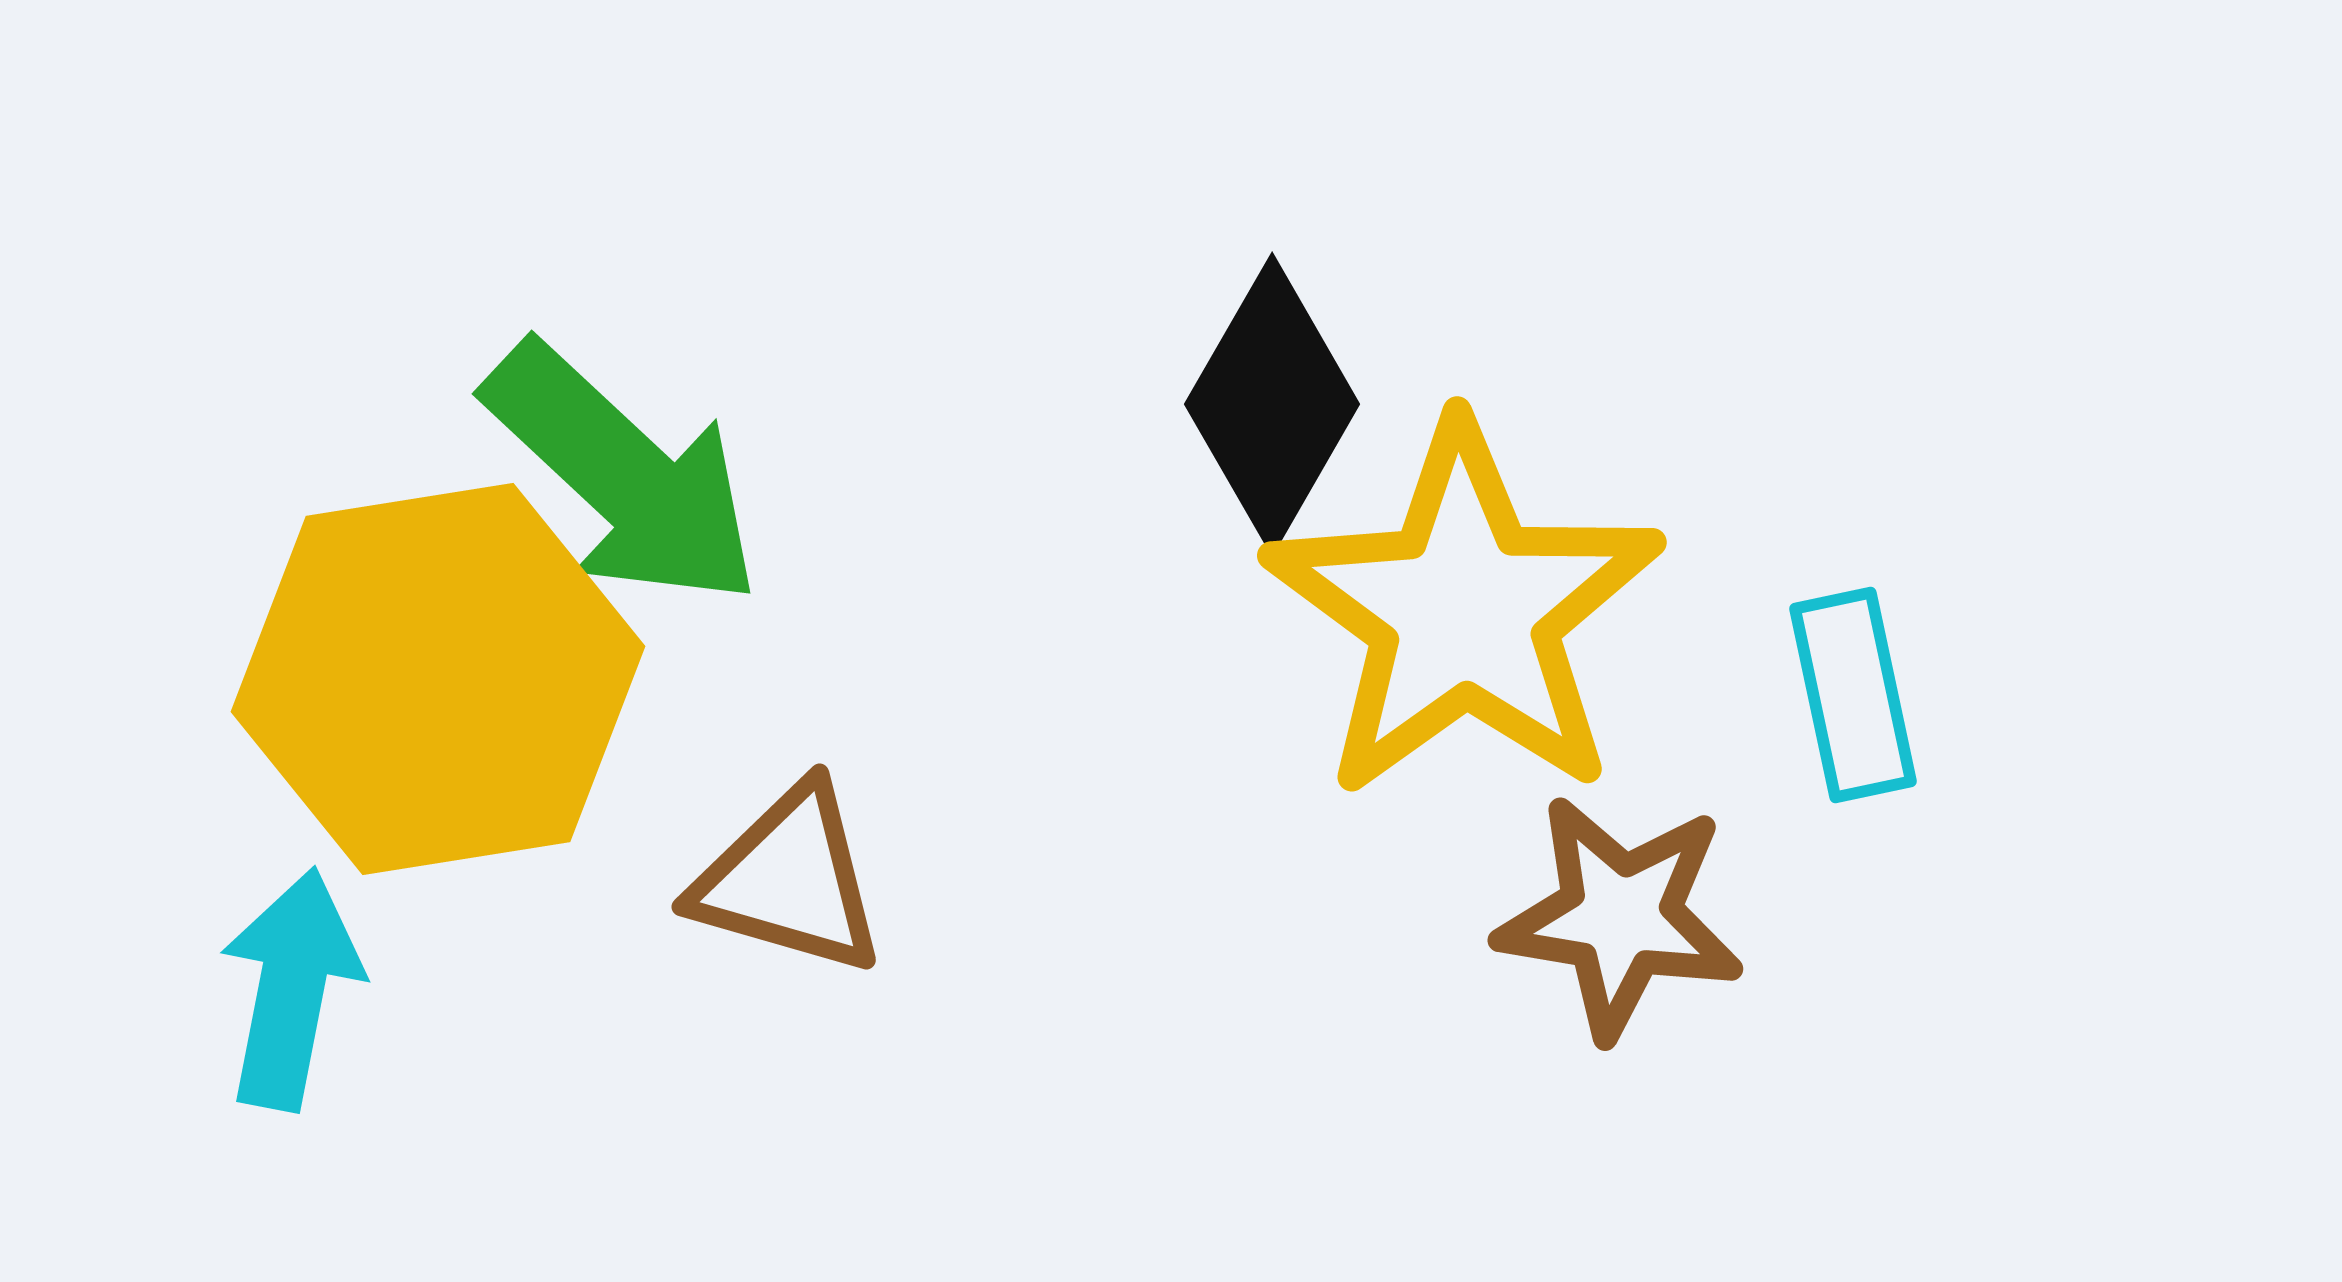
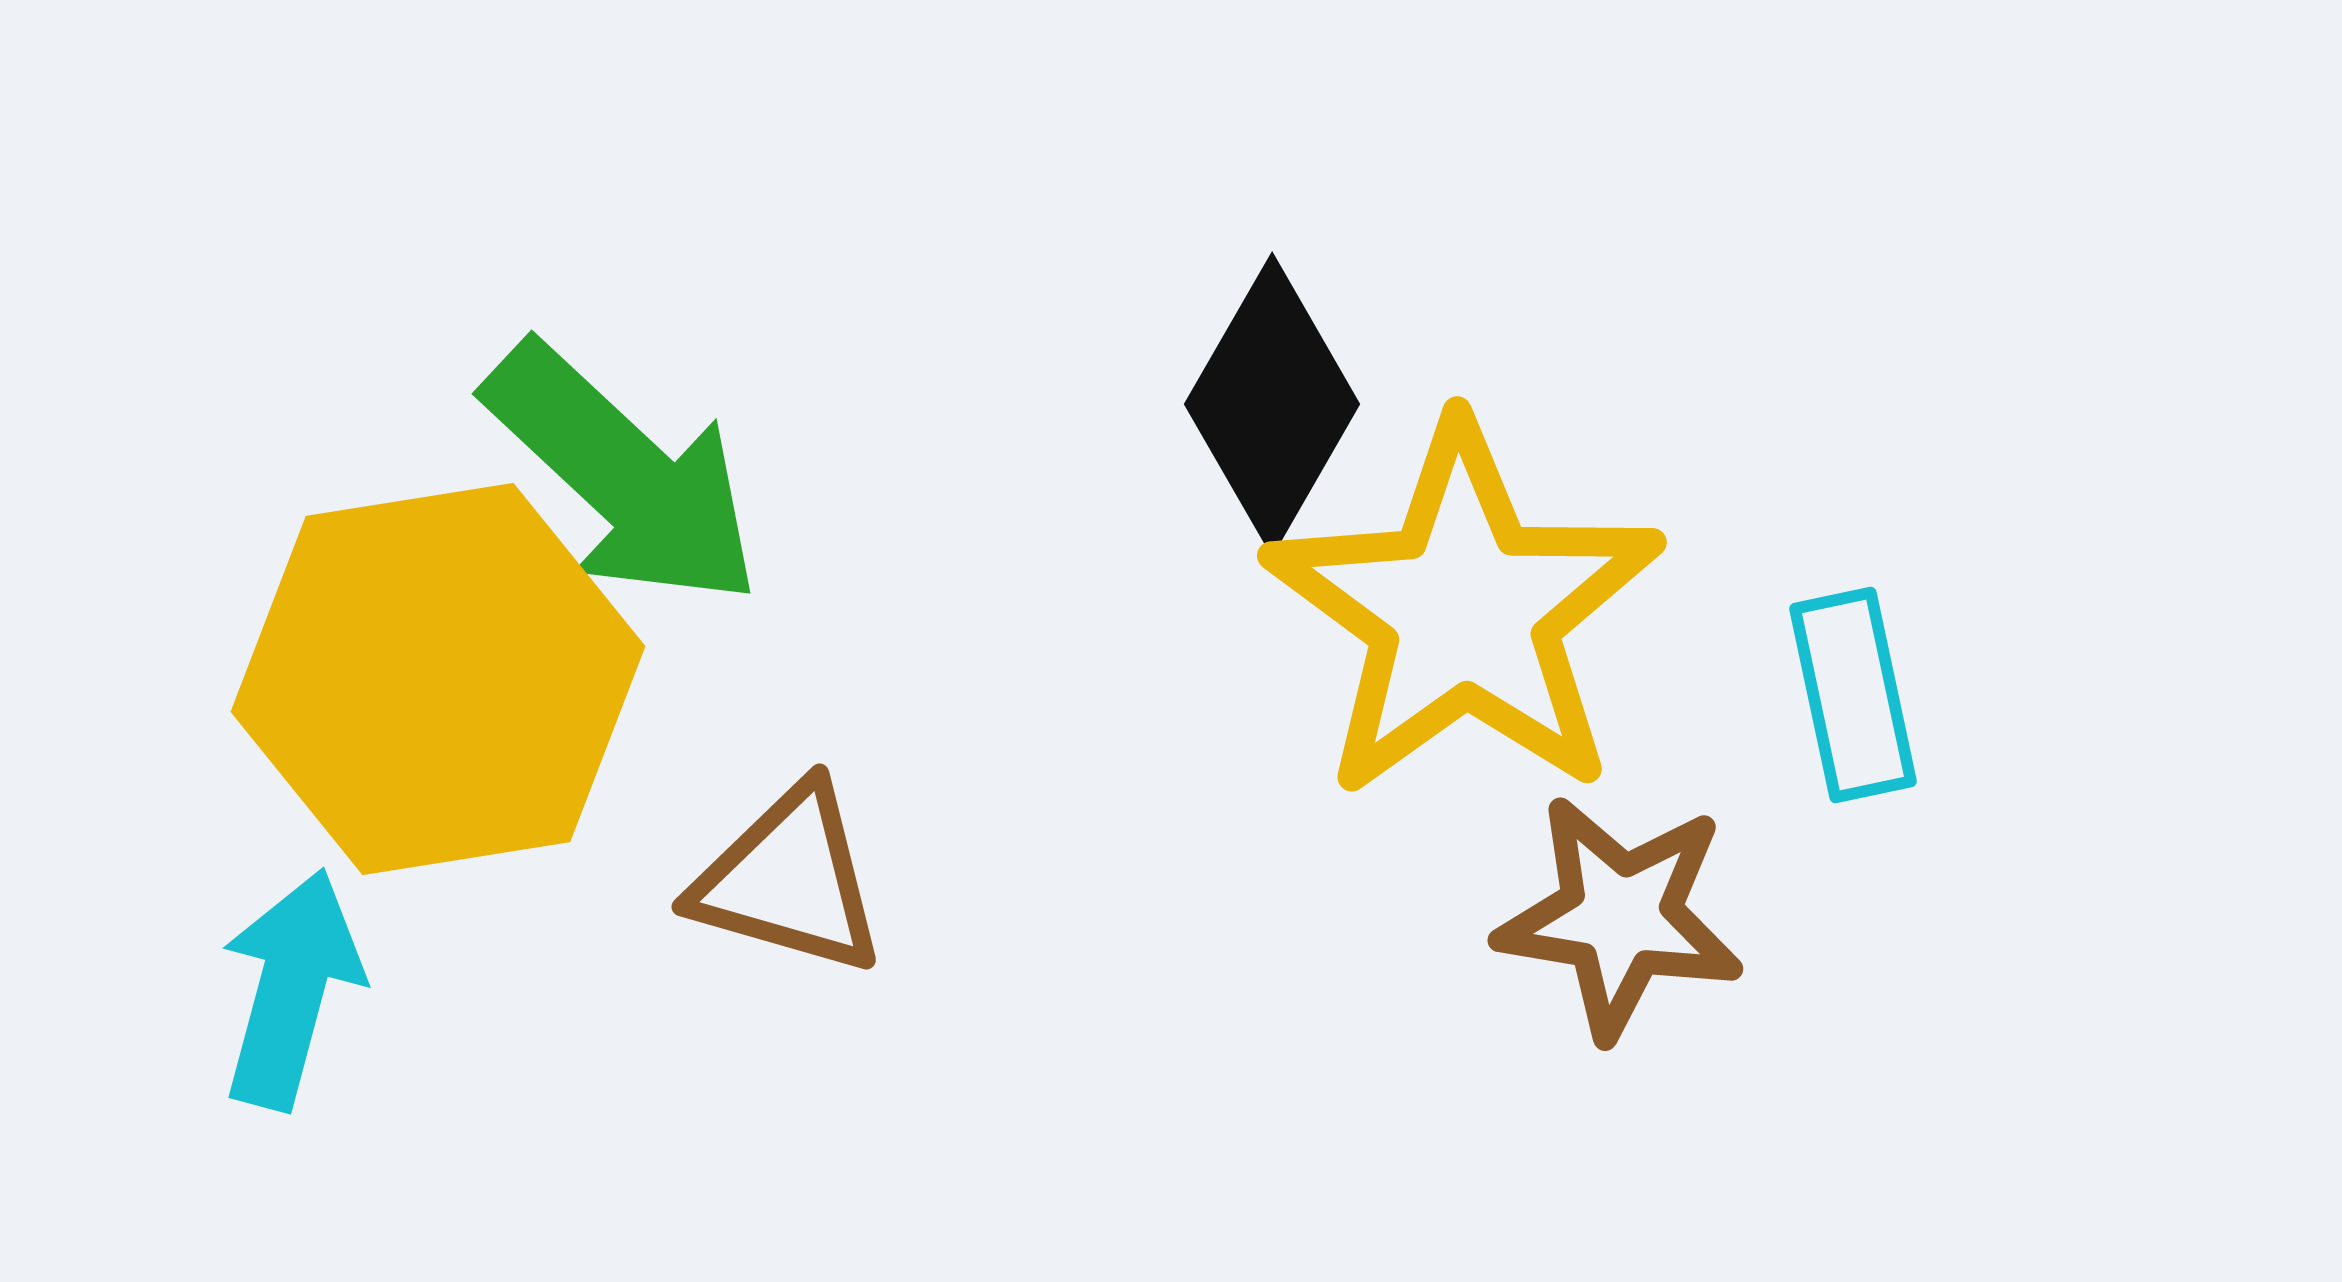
cyan arrow: rotated 4 degrees clockwise
